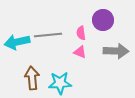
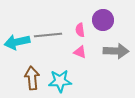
pink semicircle: moved 1 px left, 3 px up
cyan star: moved 2 px up
